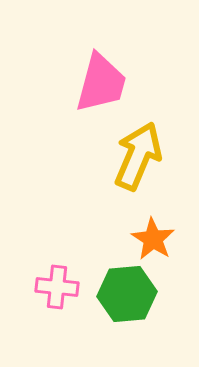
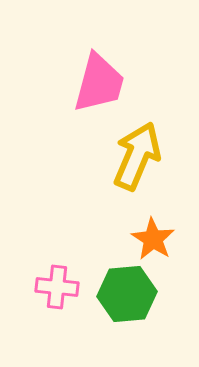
pink trapezoid: moved 2 px left
yellow arrow: moved 1 px left
